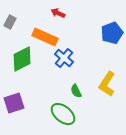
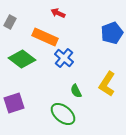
green diamond: rotated 64 degrees clockwise
